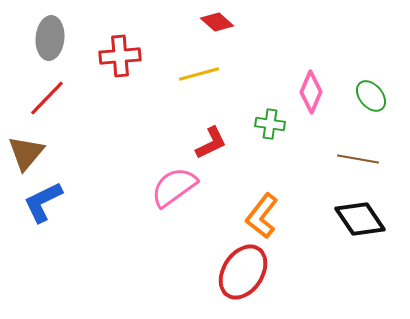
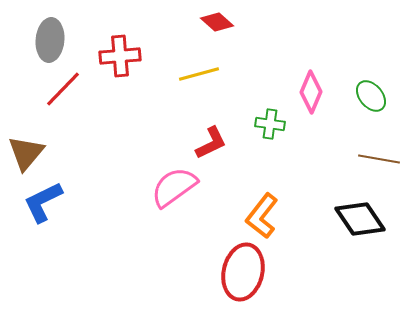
gray ellipse: moved 2 px down
red line: moved 16 px right, 9 px up
brown line: moved 21 px right
red ellipse: rotated 20 degrees counterclockwise
